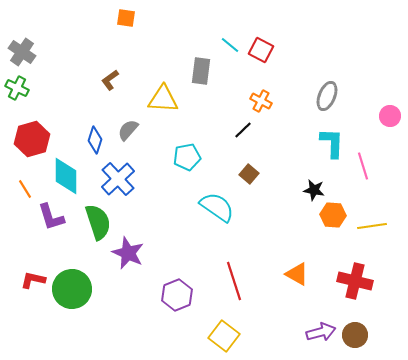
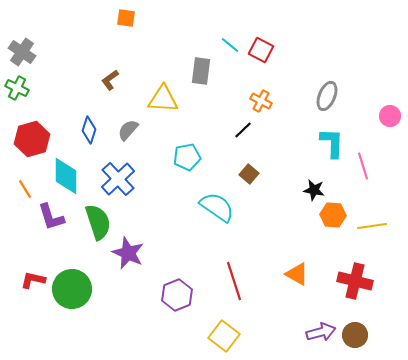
blue diamond: moved 6 px left, 10 px up
